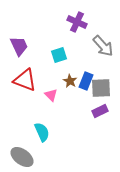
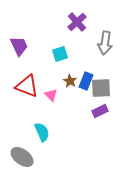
purple cross: rotated 24 degrees clockwise
gray arrow: moved 2 px right, 3 px up; rotated 50 degrees clockwise
cyan square: moved 1 px right, 1 px up
red triangle: moved 2 px right, 6 px down
